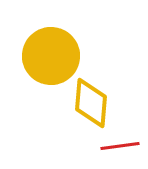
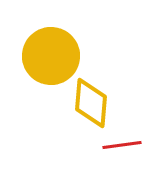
red line: moved 2 px right, 1 px up
